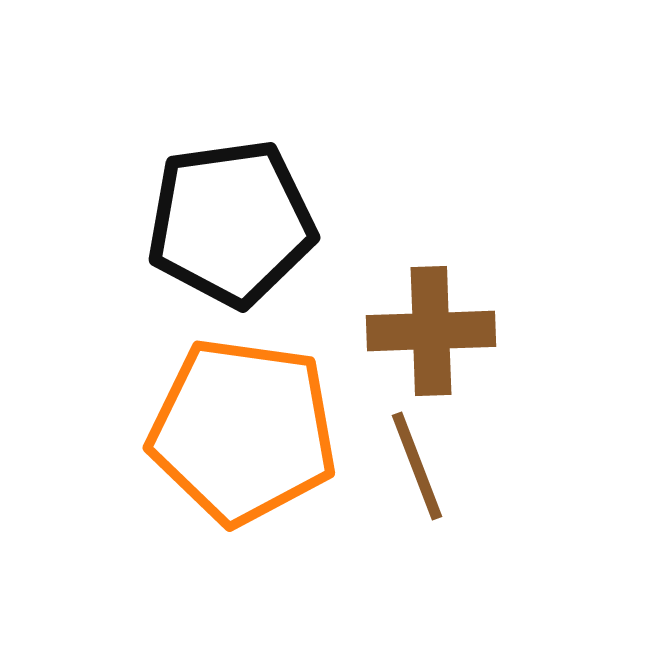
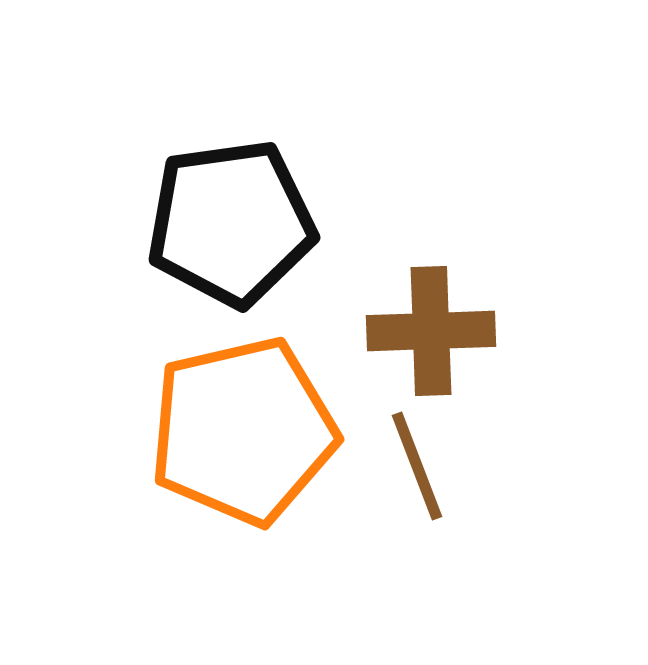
orange pentagon: rotated 21 degrees counterclockwise
